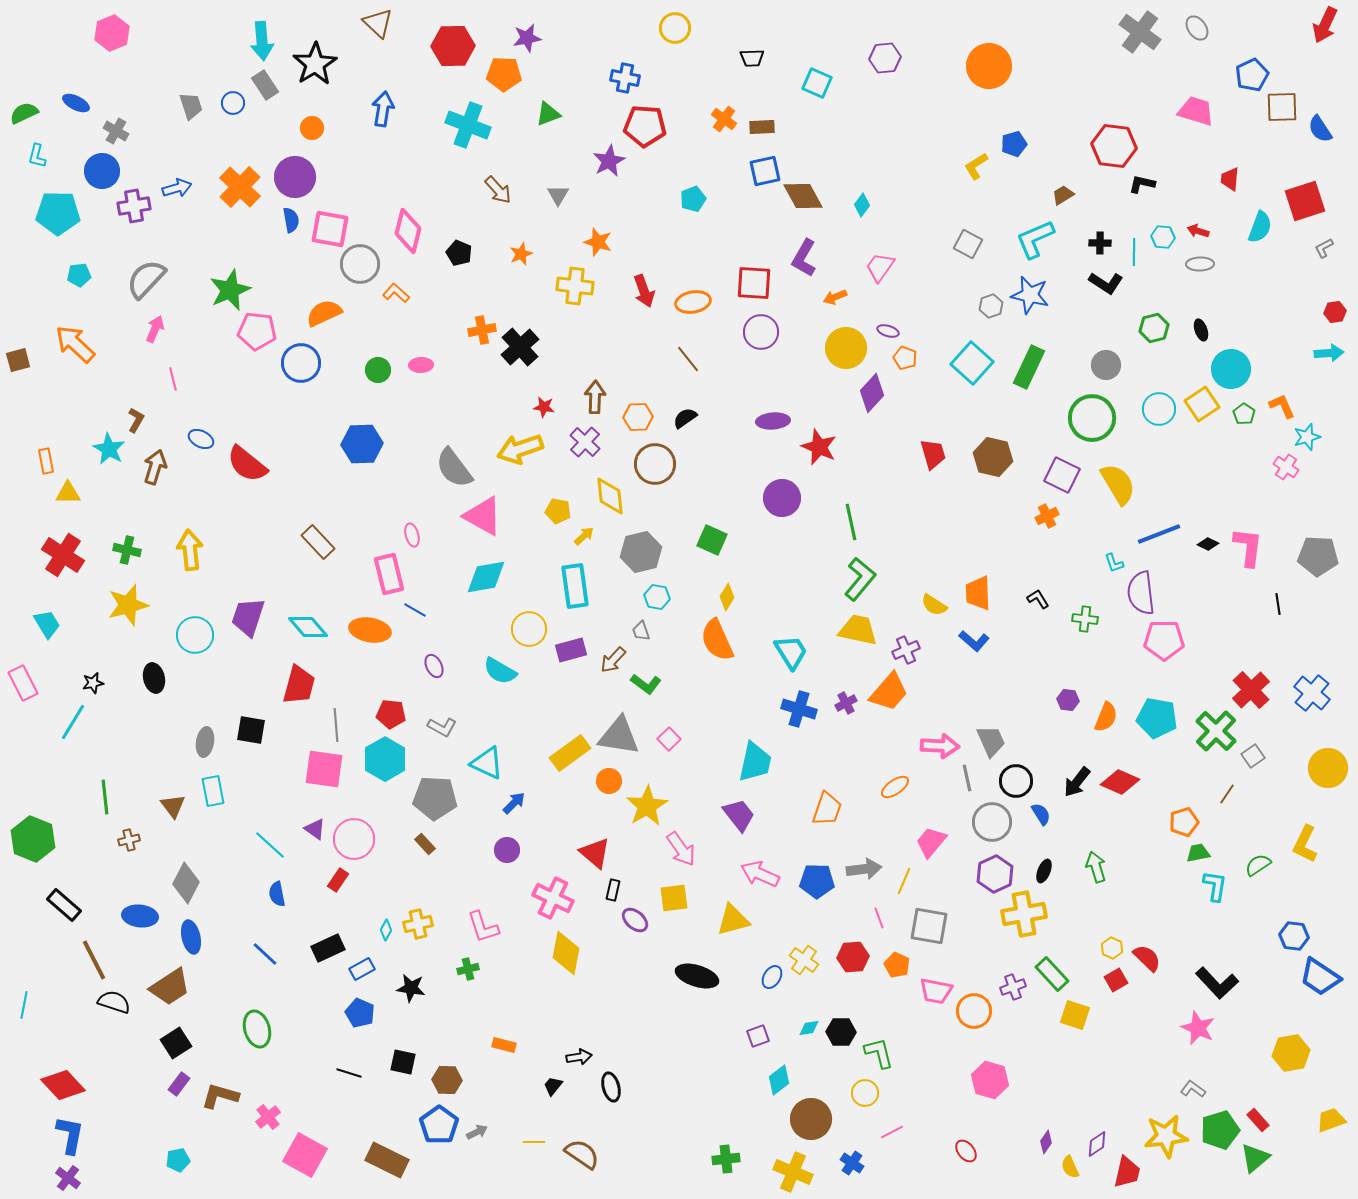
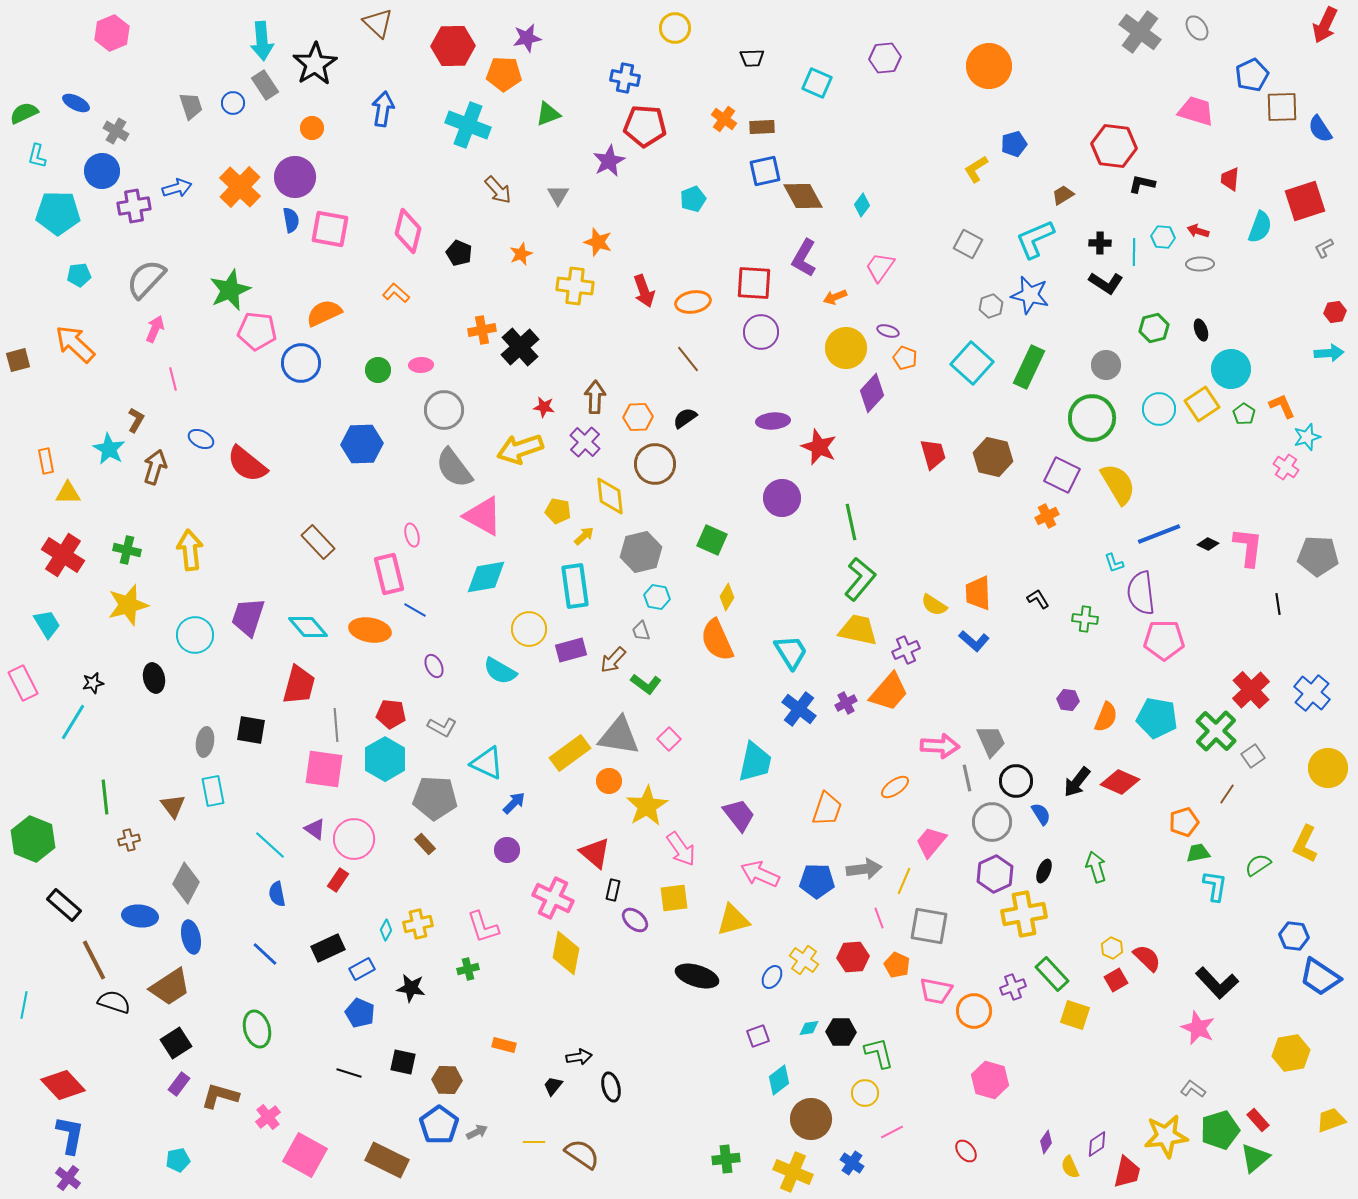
yellow L-shape at (976, 166): moved 3 px down
gray circle at (360, 264): moved 84 px right, 146 px down
blue cross at (799, 709): rotated 20 degrees clockwise
